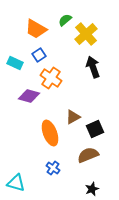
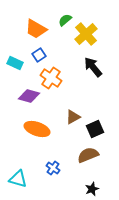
black arrow: rotated 20 degrees counterclockwise
orange ellipse: moved 13 px left, 4 px up; rotated 50 degrees counterclockwise
cyan triangle: moved 2 px right, 4 px up
